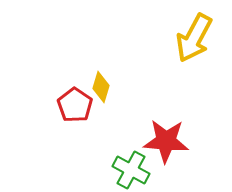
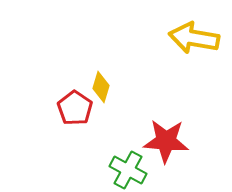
yellow arrow: rotated 72 degrees clockwise
red pentagon: moved 3 px down
green cross: moved 3 px left
